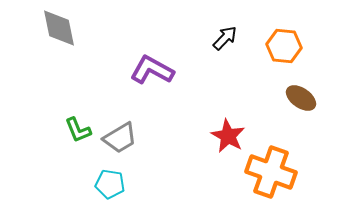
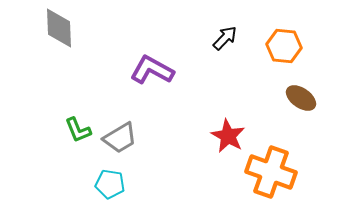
gray diamond: rotated 9 degrees clockwise
